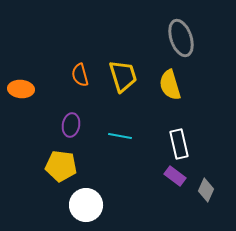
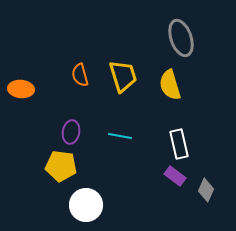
purple ellipse: moved 7 px down
